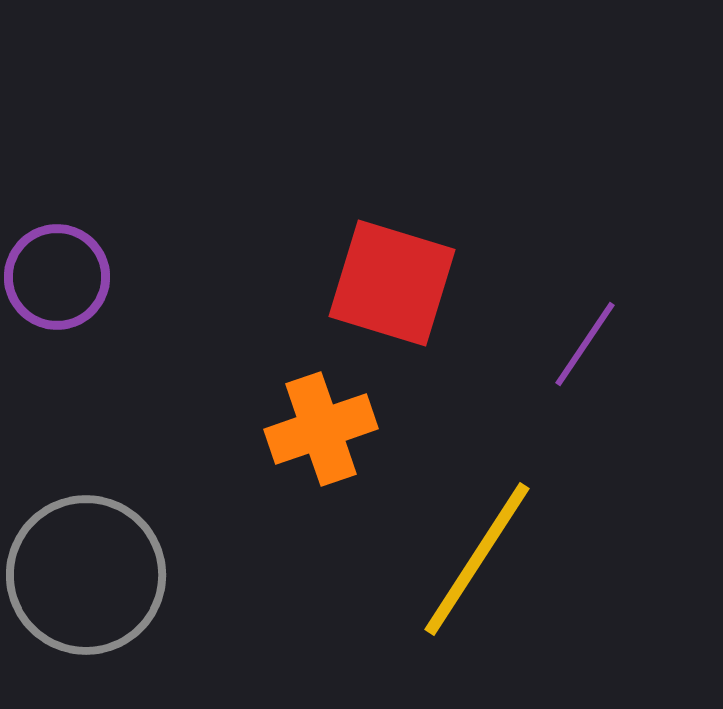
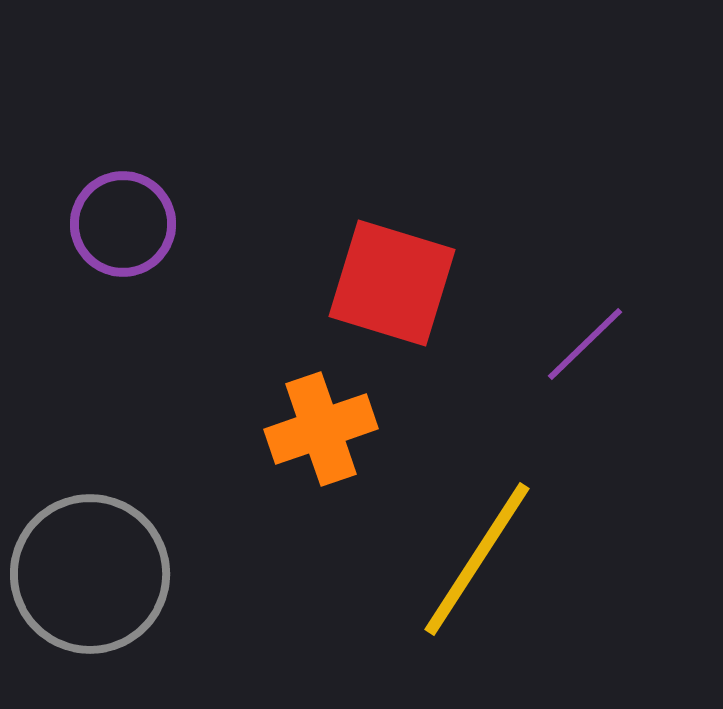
purple circle: moved 66 px right, 53 px up
purple line: rotated 12 degrees clockwise
gray circle: moved 4 px right, 1 px up
